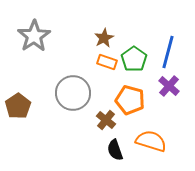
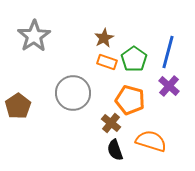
brown cross: moved 5 px right, 3 px down
